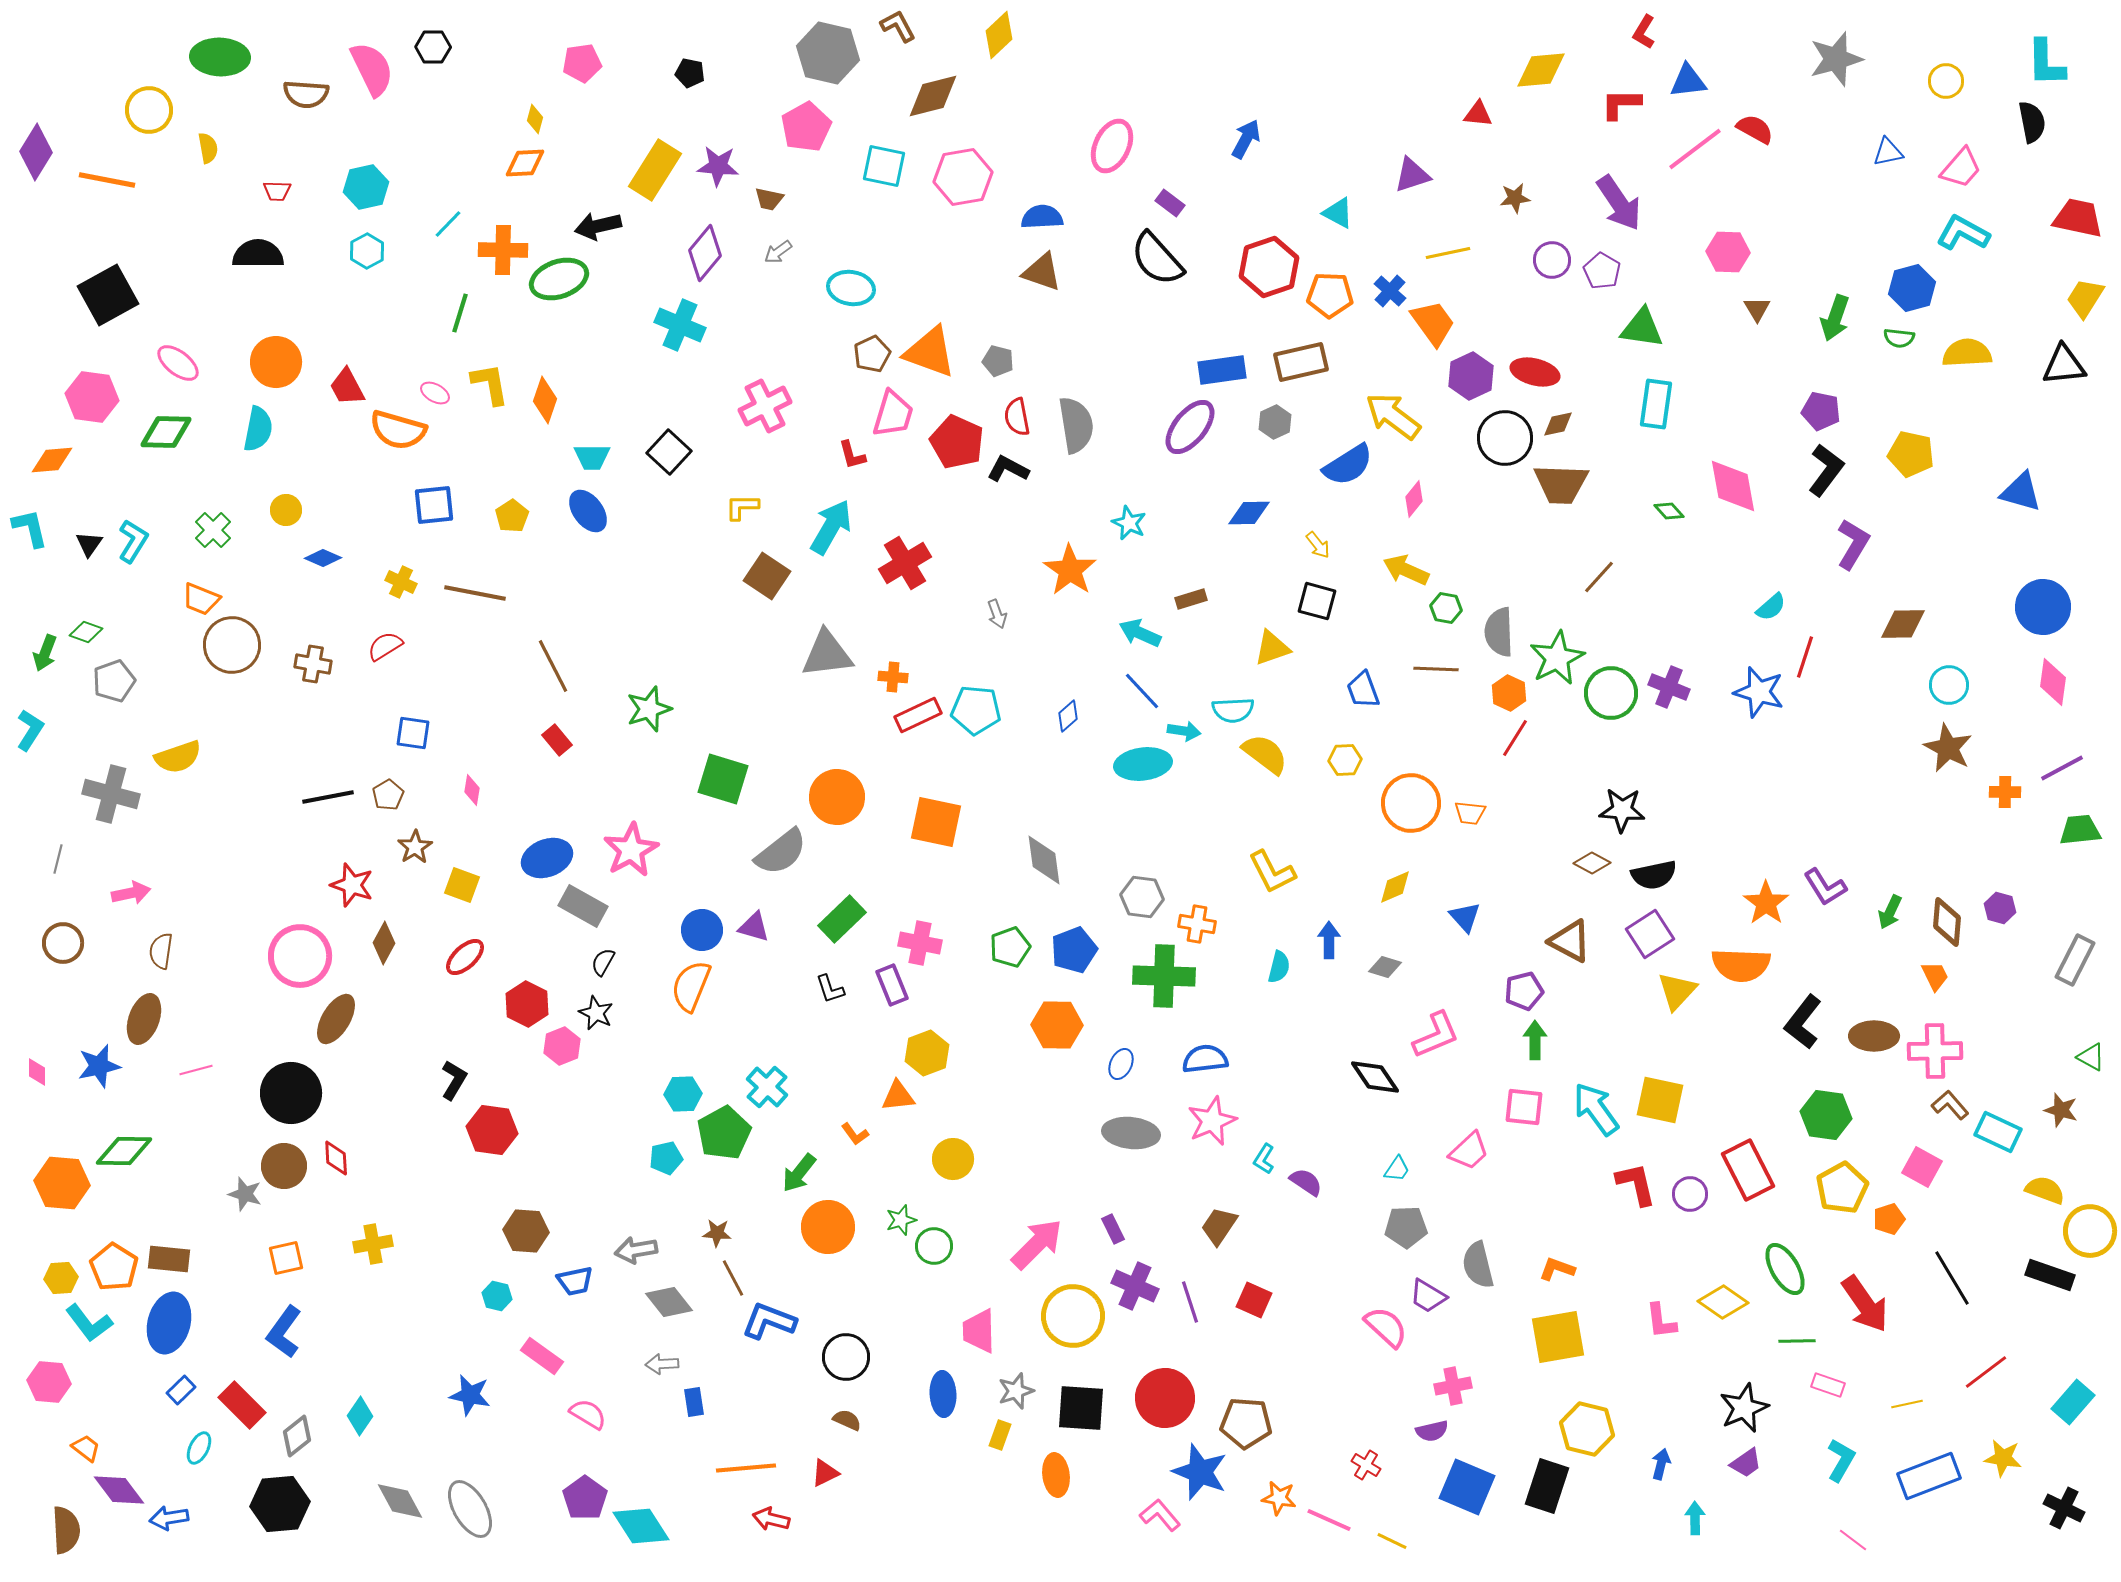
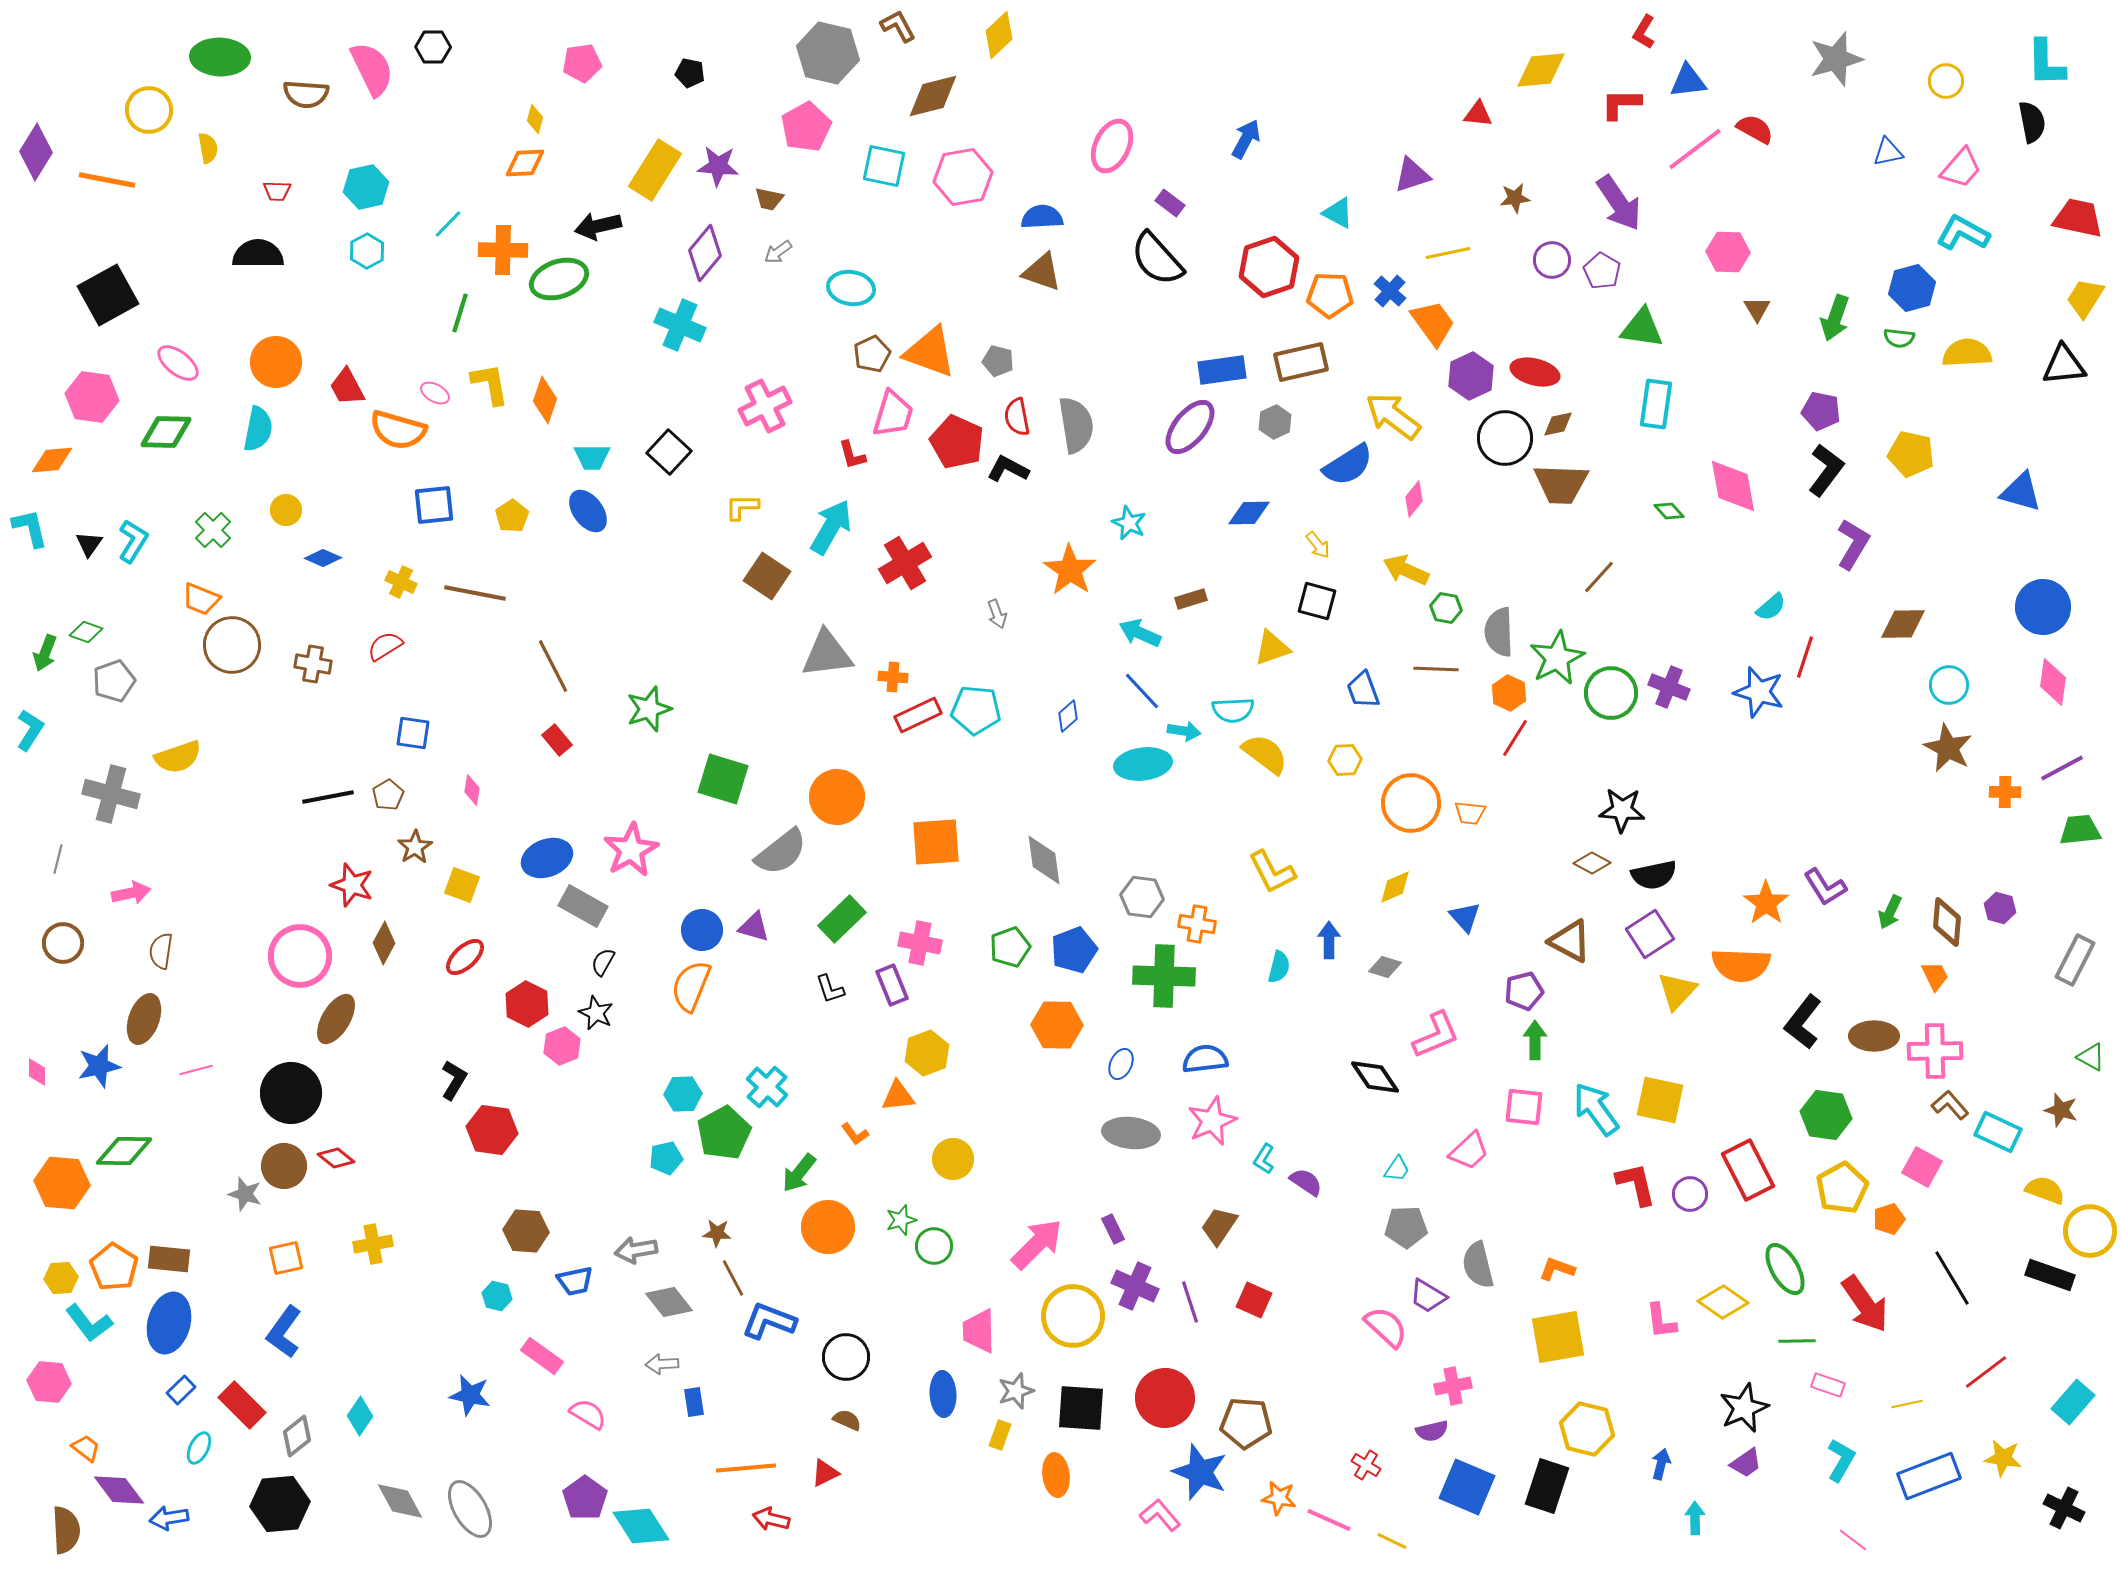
orange square at (936, 822): moved 20 px down; rotated 16 degrees counterclockwise
red diamond at (336, 1158): rotated 48 degrees counterclockwise
